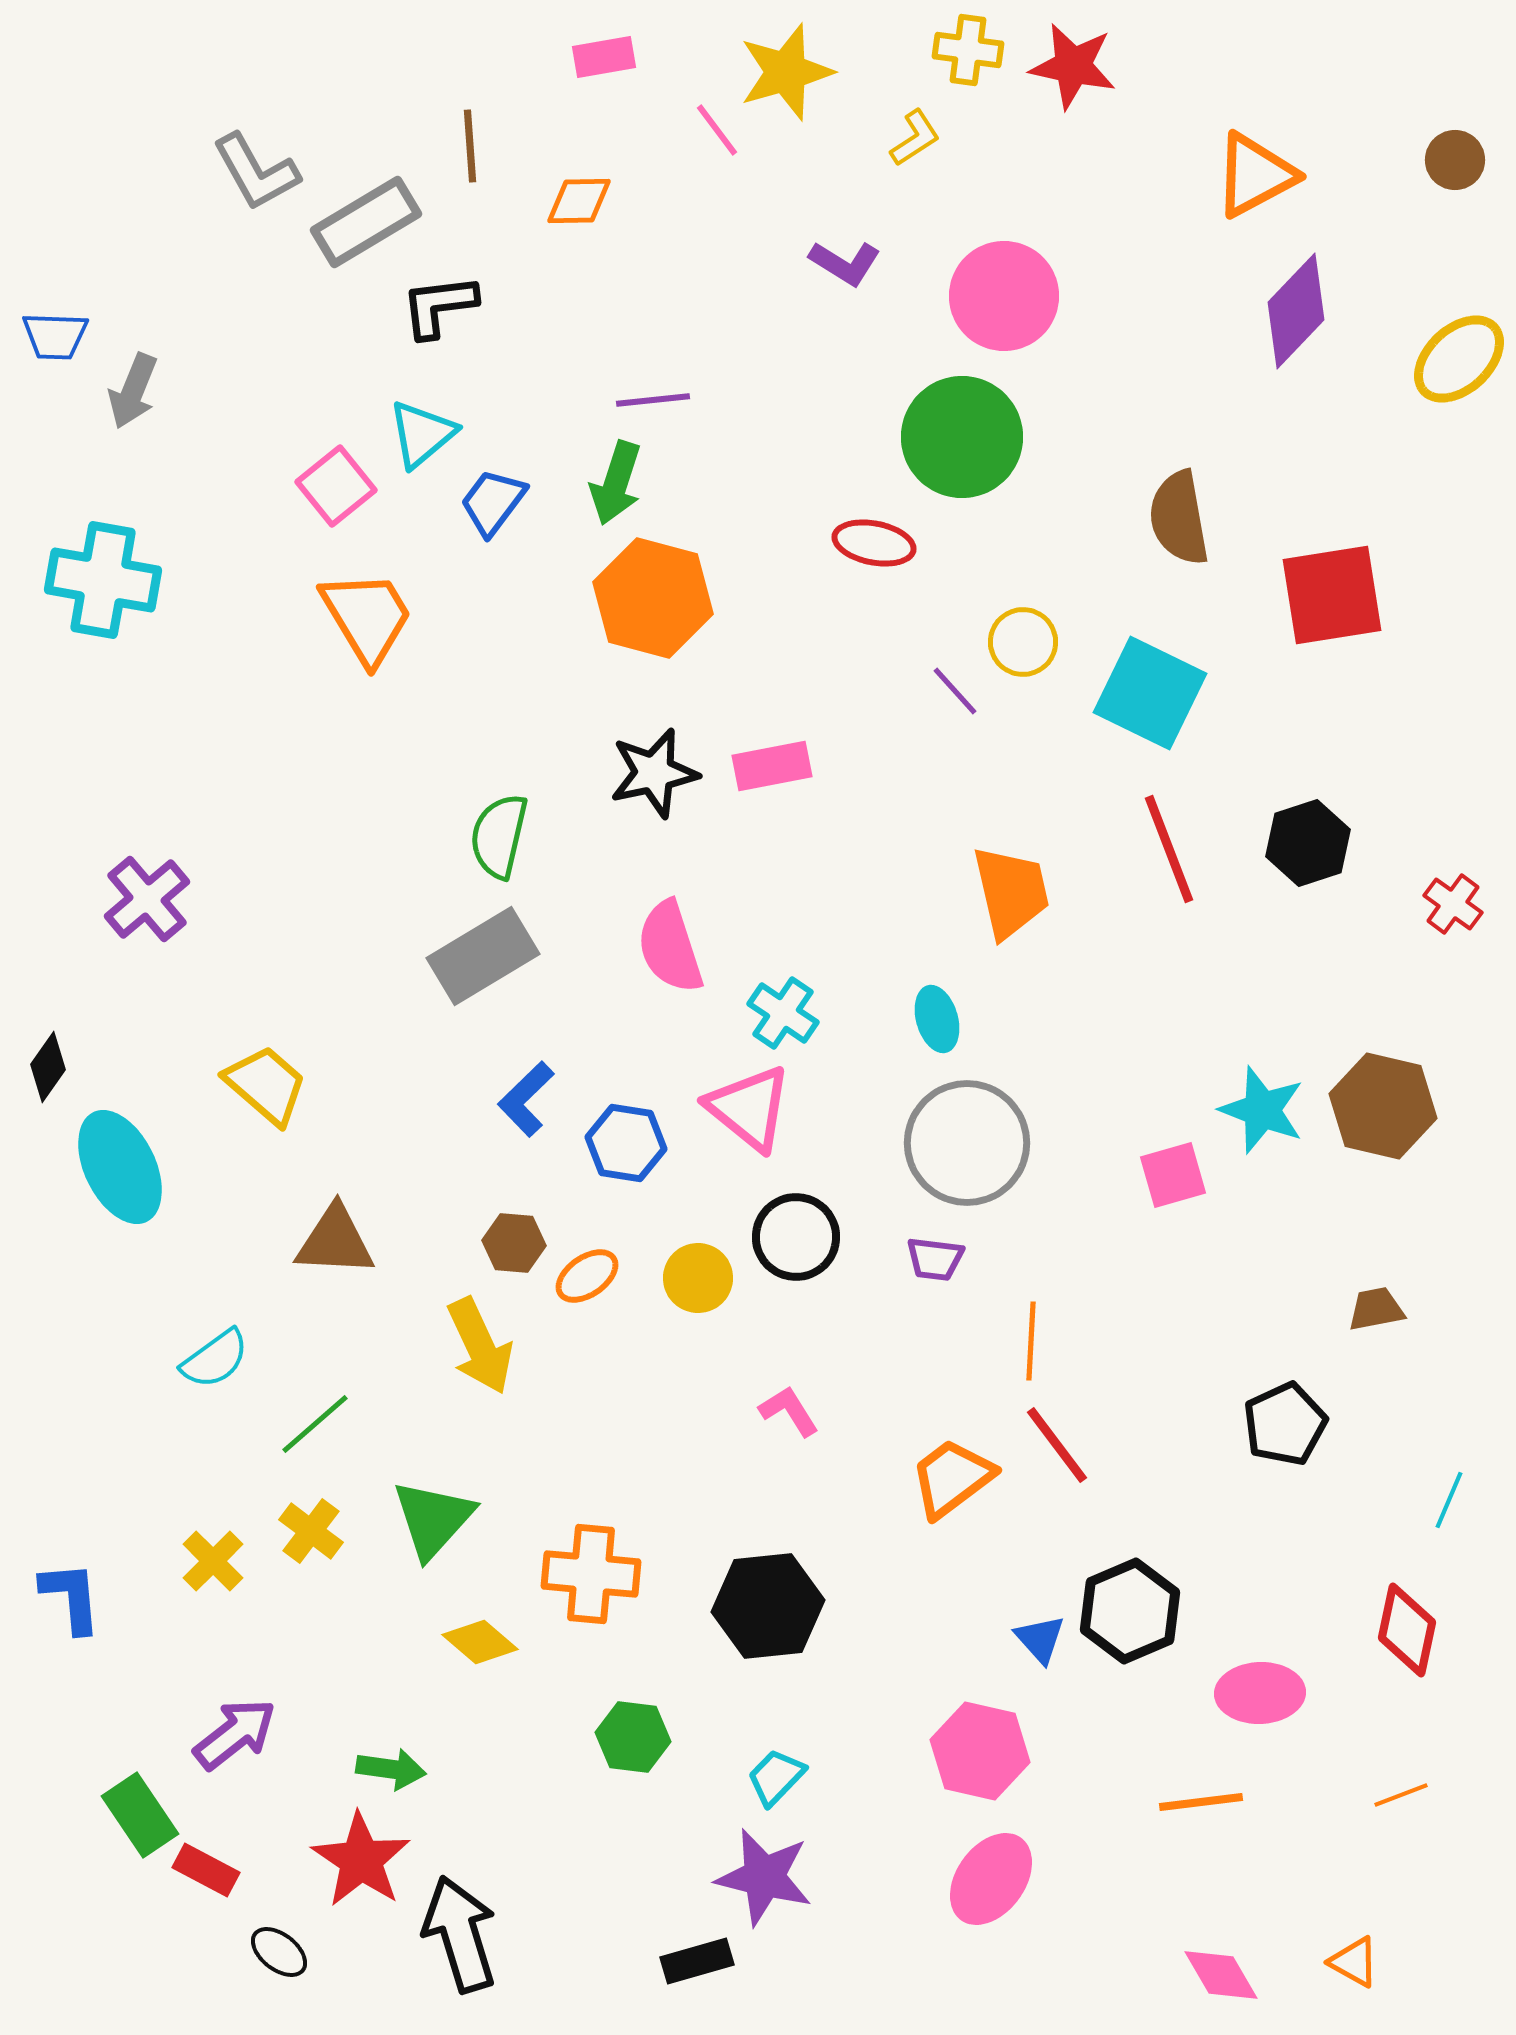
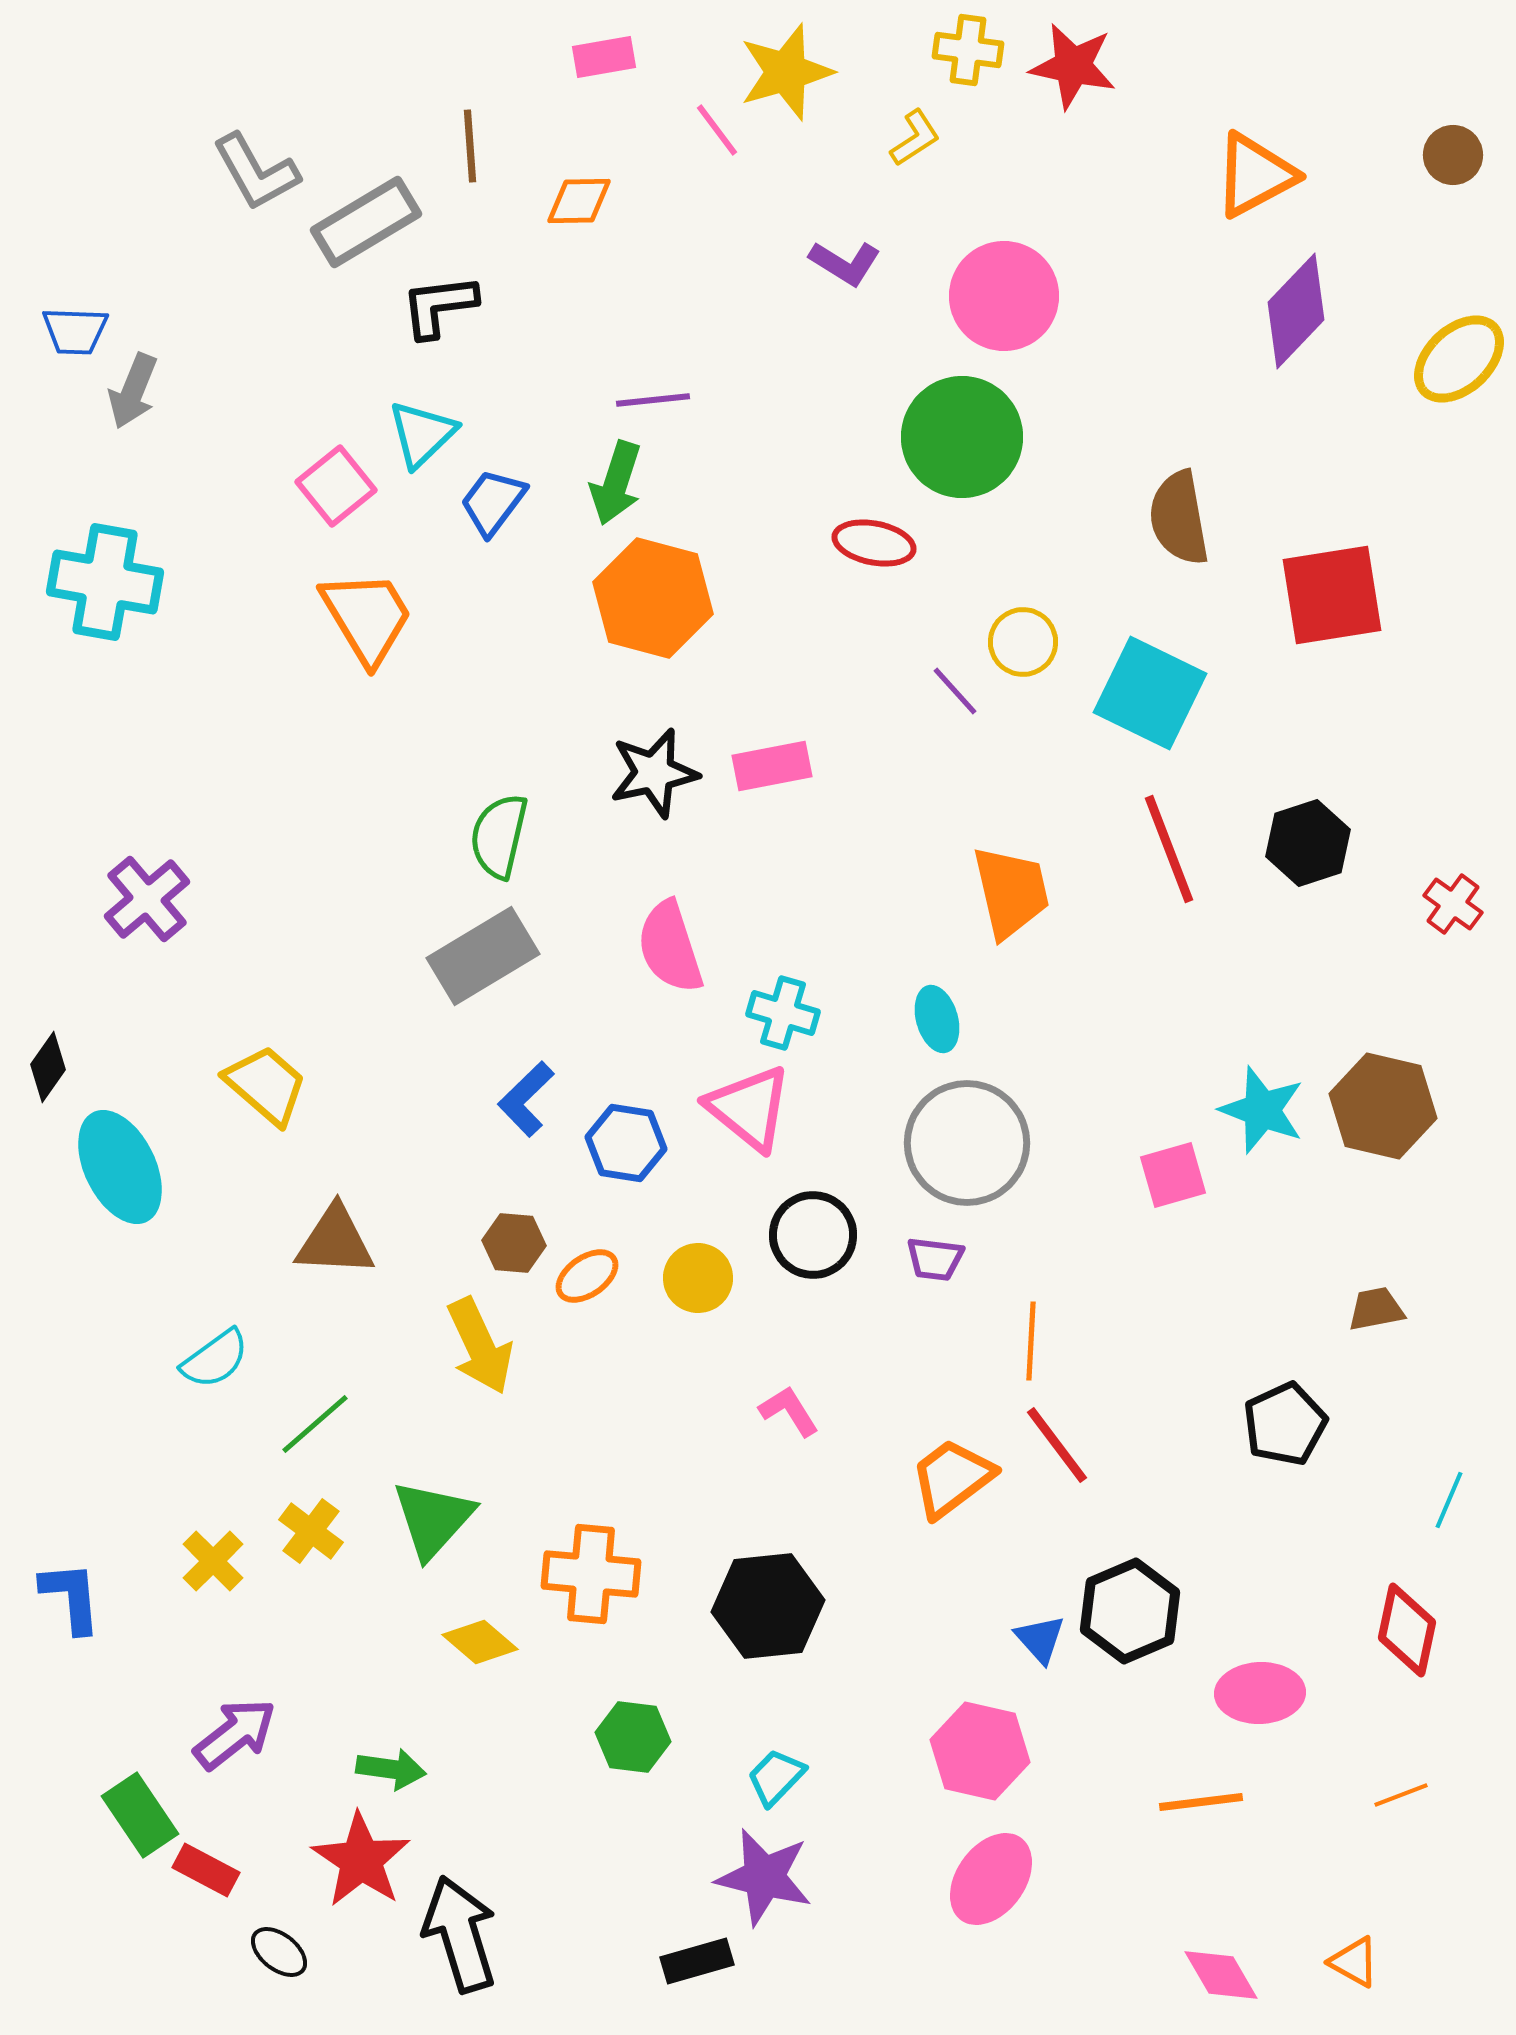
brown circle at (1455, 160): moved 2 px left, 5 px up
blue trapezoid at (55, 336): moved 20 px right, 5 px up
cyan triangle at (422, 434): rotated 4 degrees counterclockwise
cyan cross at (103, 580): moved 2 px right, 2 px down
cyan cross at (783, 1013): rotated 18 degrees counterclockwise
black circle at (796, 1237): moved 17 px right, 2 px up
